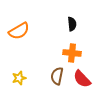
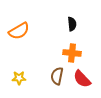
yellow star: rotated 16 degrees clockwise
